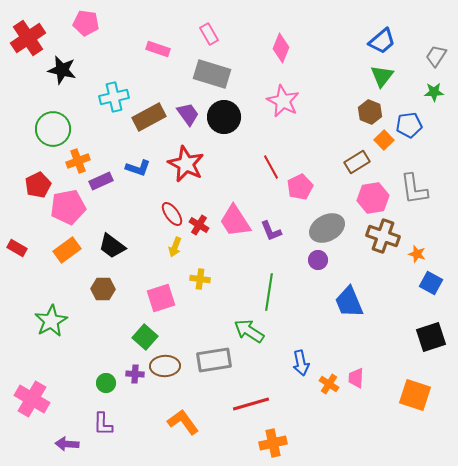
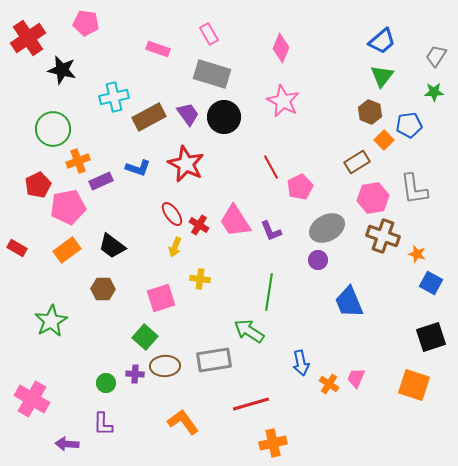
pink trapezoid at (356, 378): rotated 20 degrees clockwise
orange square at (415, 395): moved 1 px left, 10 px up
